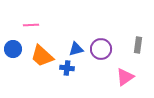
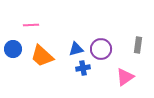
blue cross: moved 16 px right; rotated 16 degrees counterclockwise
